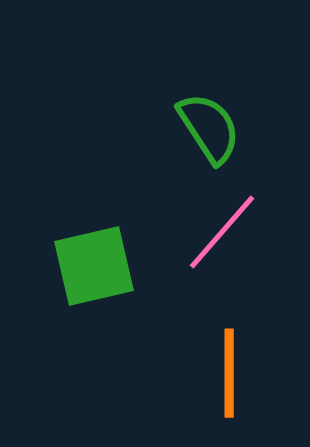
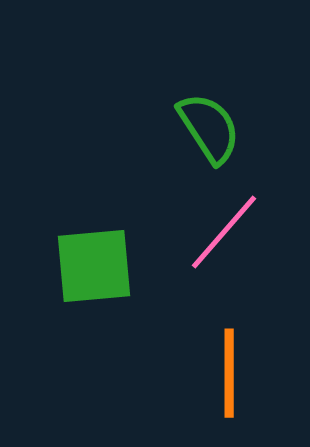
pink line: moved 2 px right
green square: rotated 8 degrees clockwise
